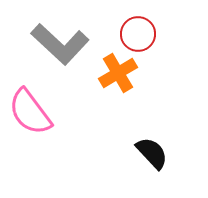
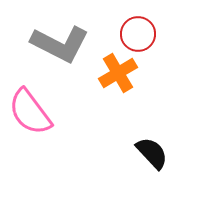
gray L-shape: rotated 16 degrees counterclockwise
